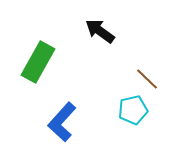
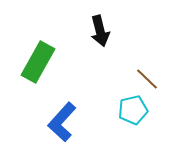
black arrow: rotated 140 degrees counterclockwise
